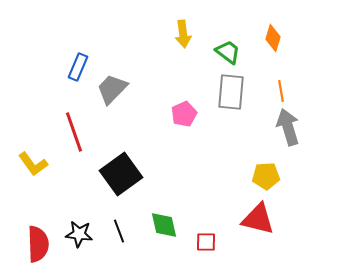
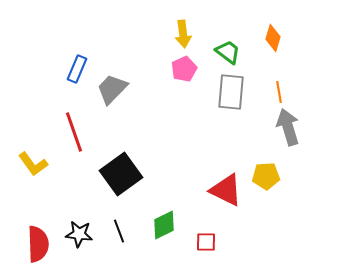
blue rectangle: moved 1 px left, 2 px down
orange line: moved 2 px left, 1 px down
pink pentagon: moved 45 px up
red triangle: moved 32 px left, 29 px up; rotated 12 degrees clockwise
green diamond: rotated 76 degrees clockwise
